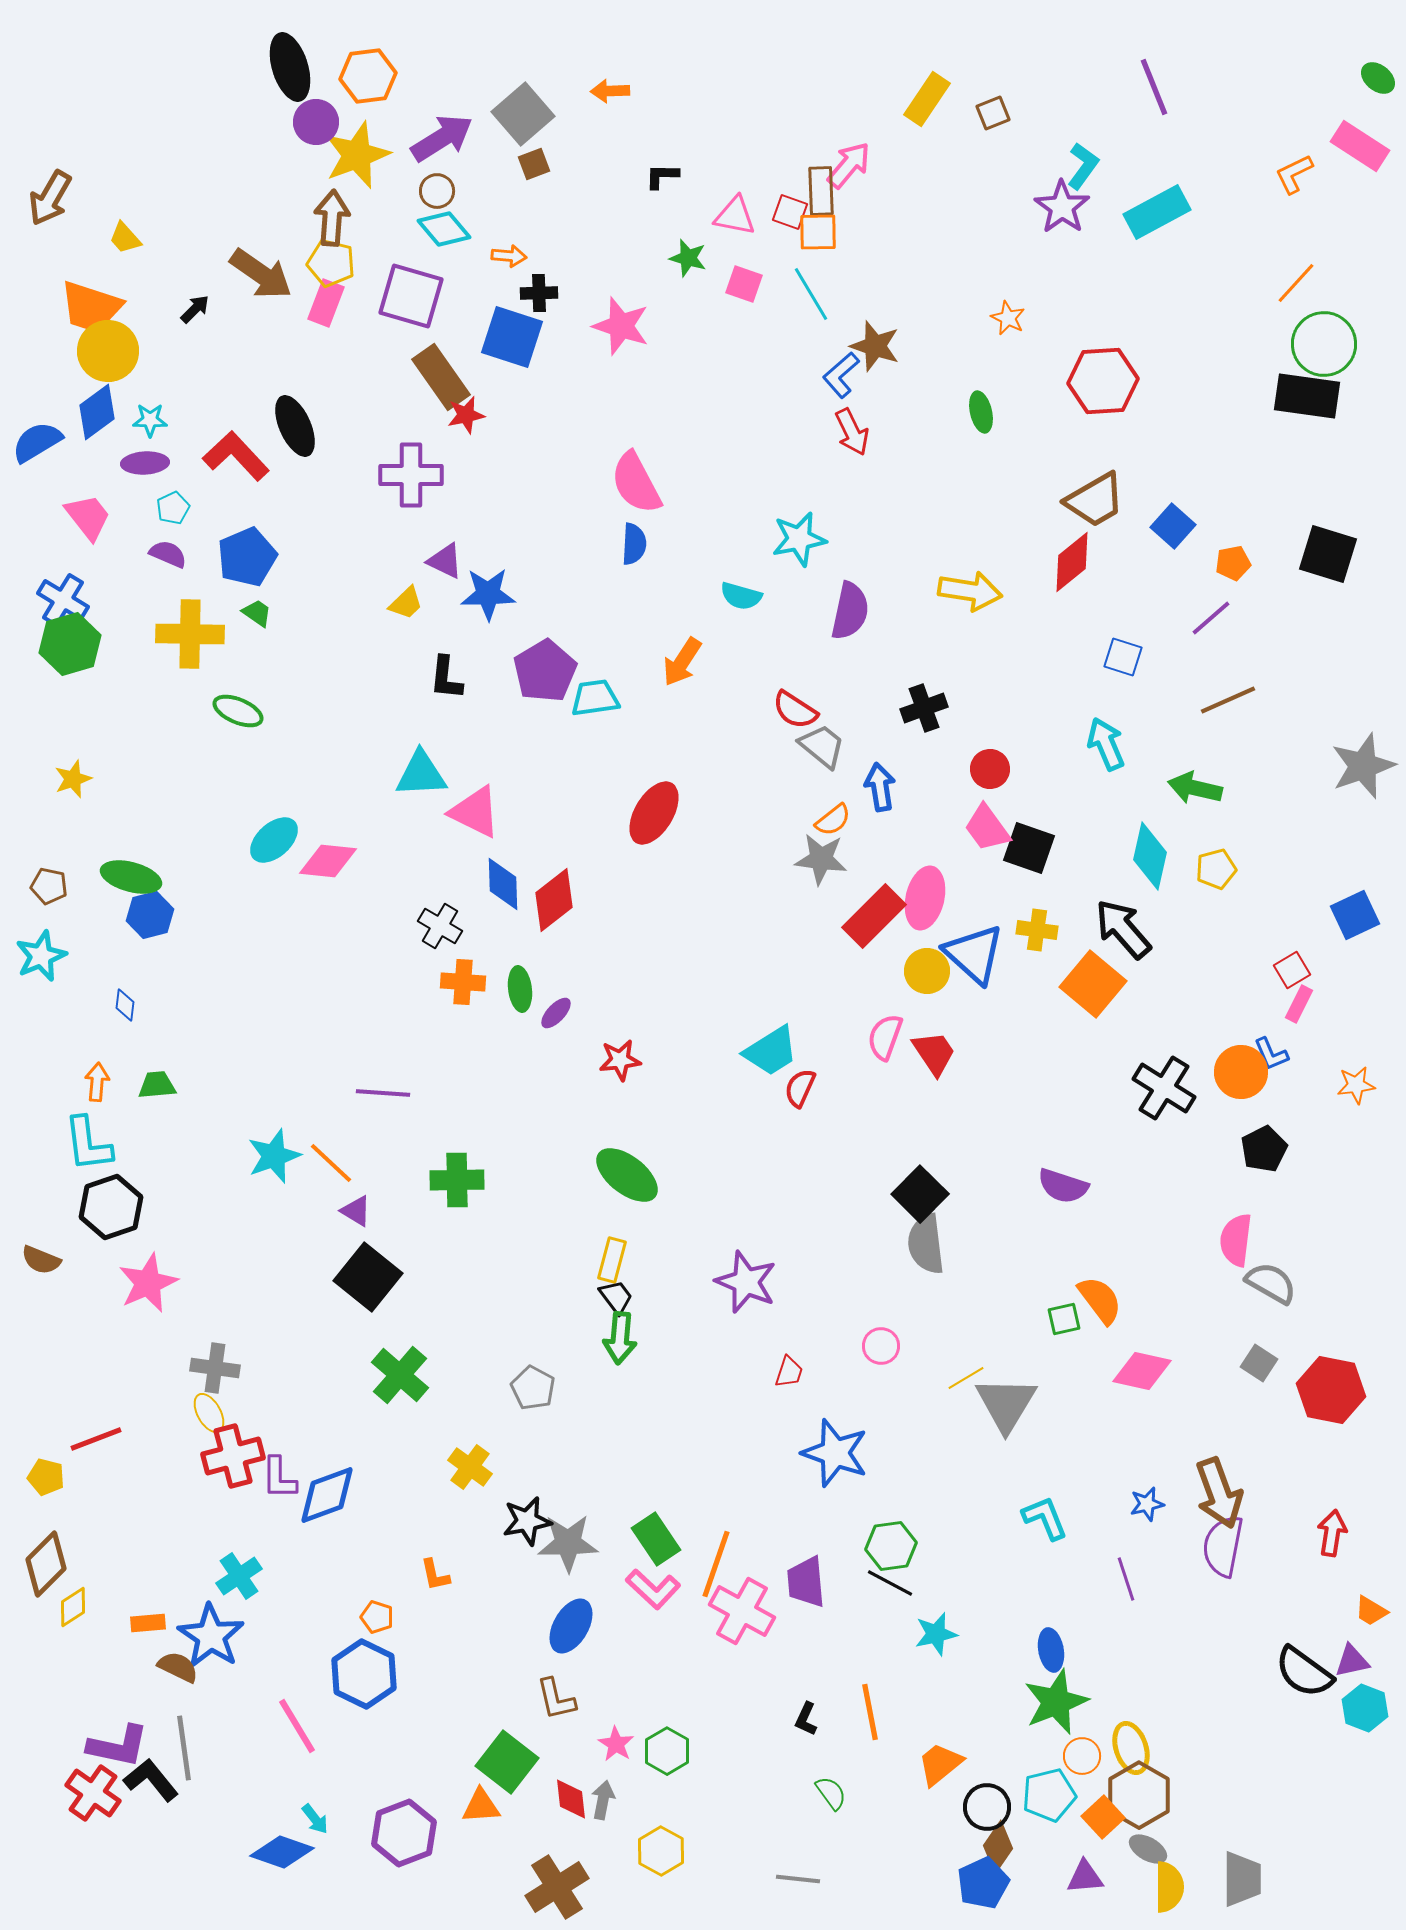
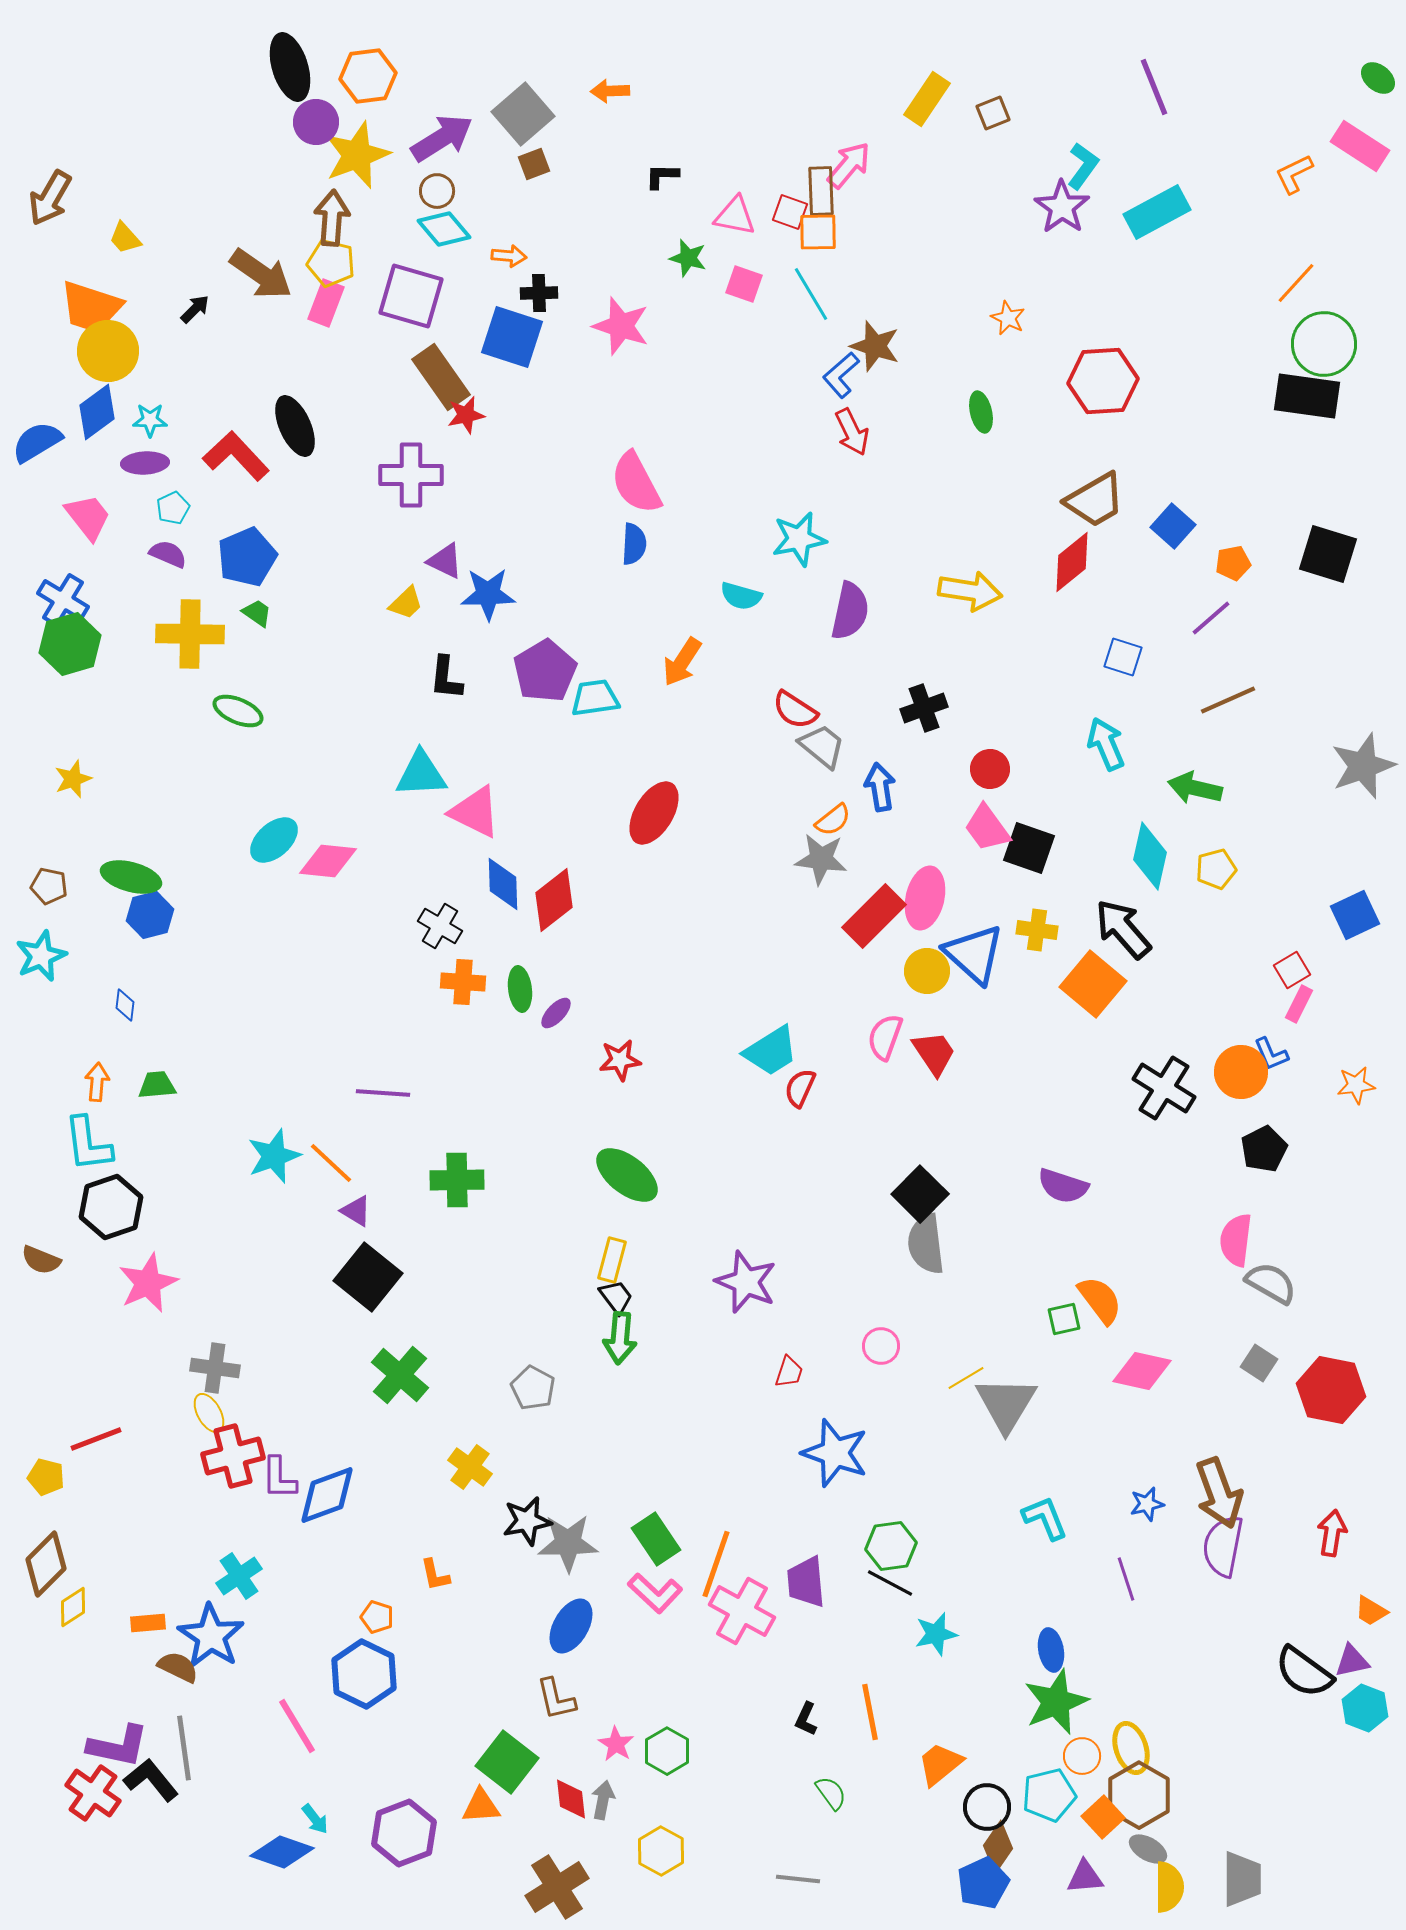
pink L-shape at (653, 1589): moved 2 px right, 4 px down
